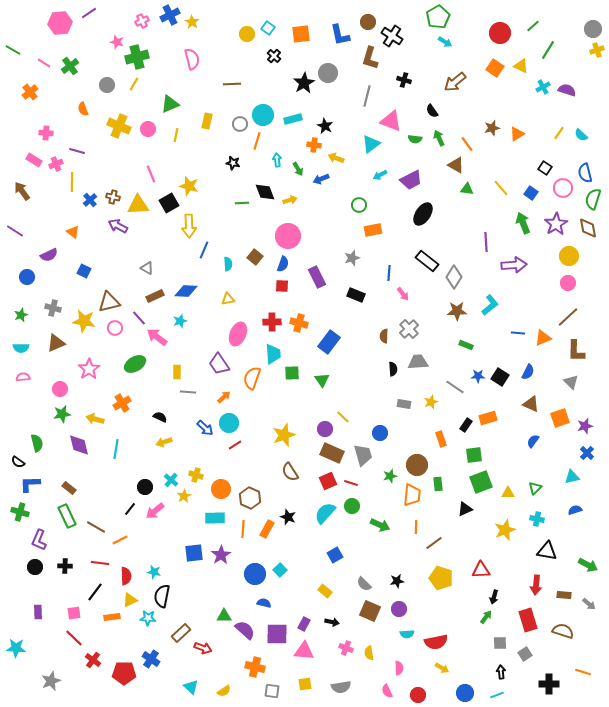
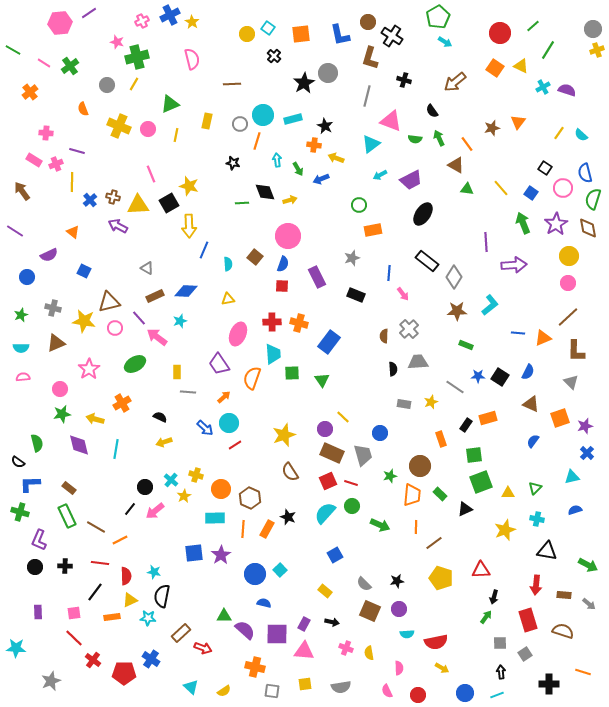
orange triangle at (517, 134): moved 1 px right, 12 px up; rotated 21 degrees counterclockwise
brown circle at (417, 465): moved 3 px right, 1 px down
green rectangle at (438, 484): moved 2 px right, 10 px down; rotated 40 degrees counterclockwise
